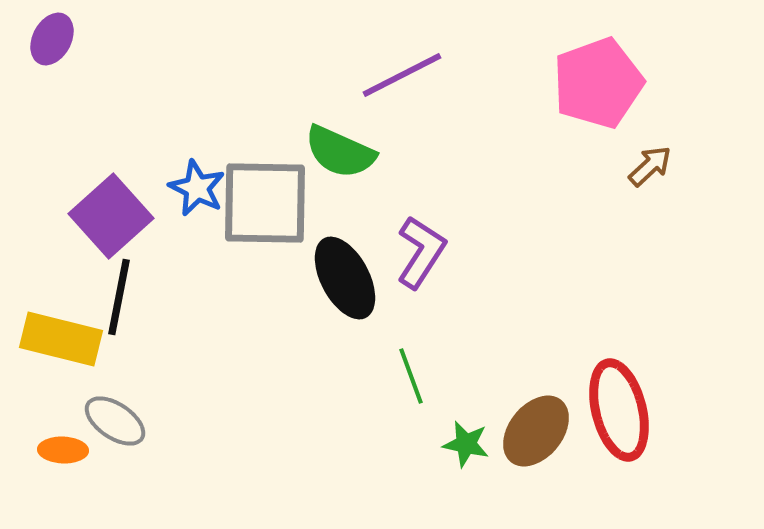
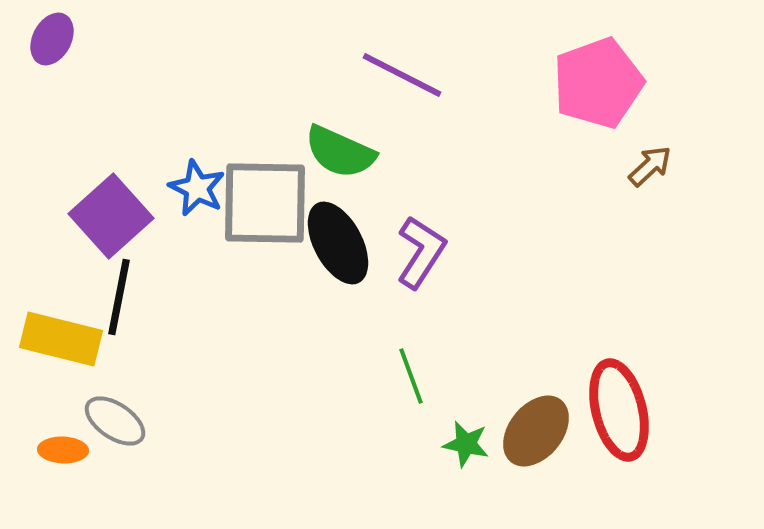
purple line: rotated 54 degrees clockwise
black ellipse: moved 7 px left, 35 px up
